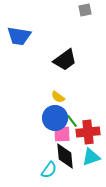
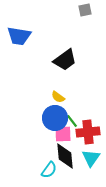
pink square: moved 1 px right
cyan triangle: moved 1 px down; rotated 36 degrees counterclockwise
